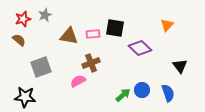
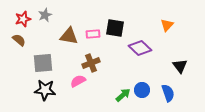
gray square: moved 2 px right, 4 px up; rotated 15 degrees clockwise
black star: moved 20 px right, 7 px up
